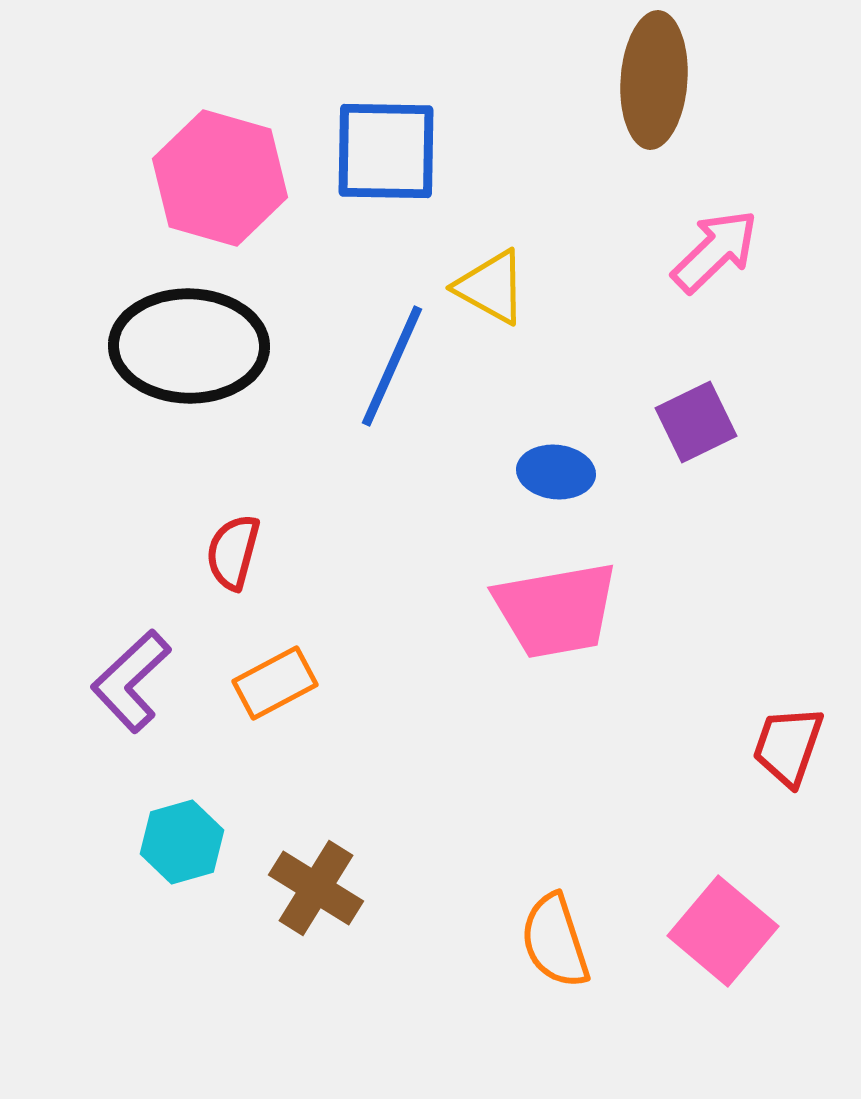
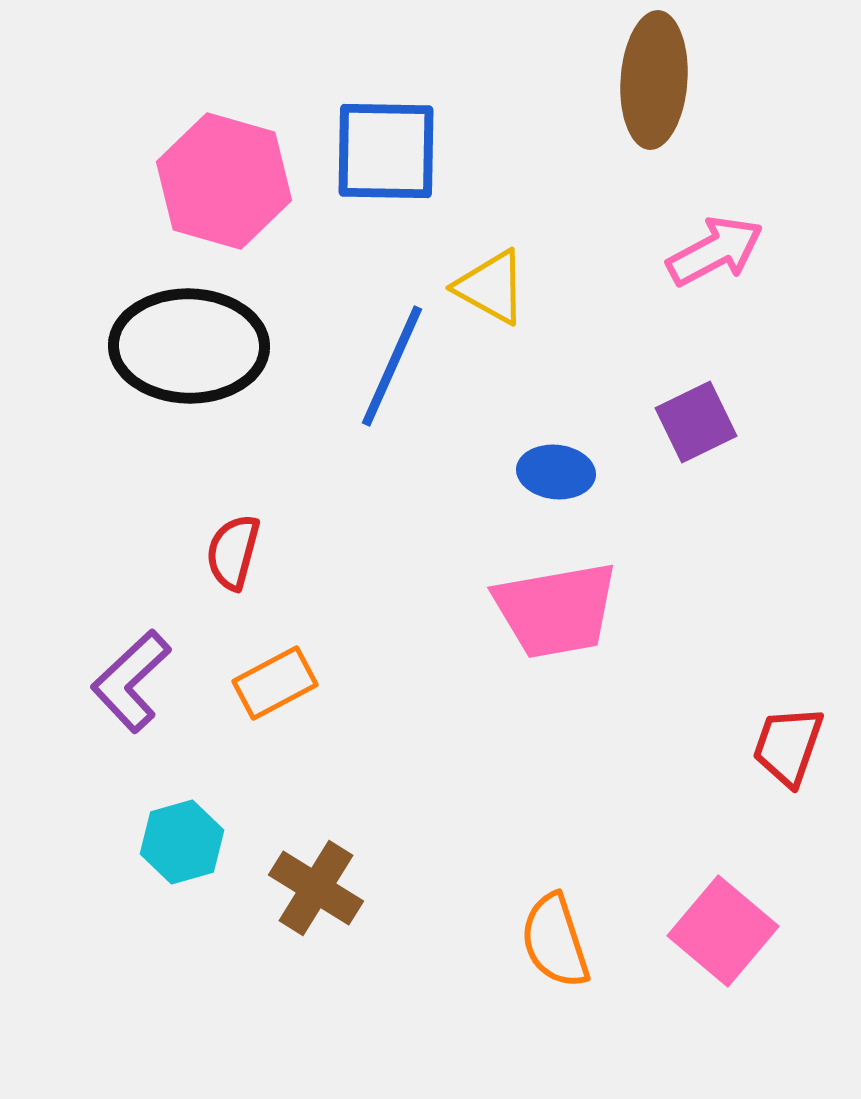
pink hexagon: moved 4 px right, 3 px down
pink arrow: rotated 16 degrees clockwise
